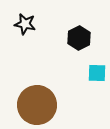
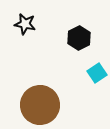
cyan square: rotated 36 degrees counterclockwise
brown circle: moved 3 px right
